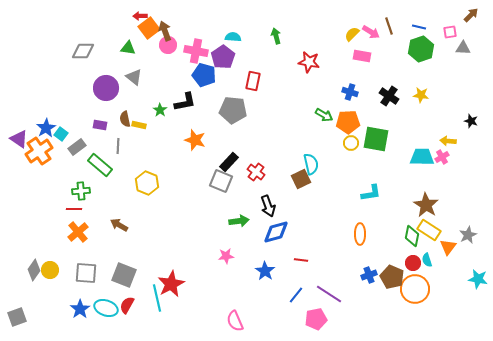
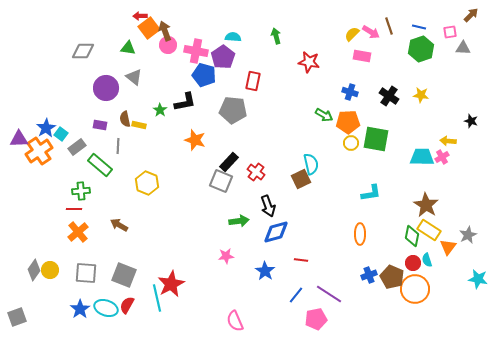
purple triangle at (19, 139): rotated 36 degrees counterclockwise
